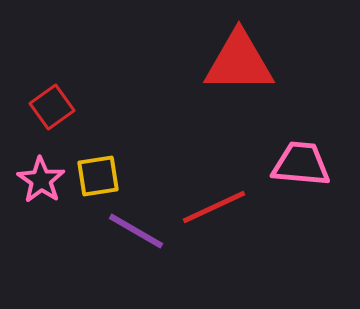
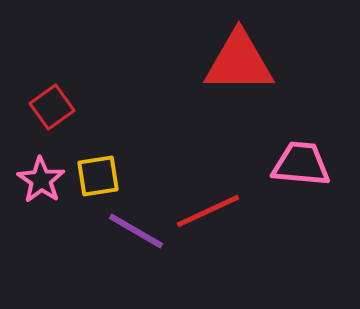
red line: moved 6 px left, 4 px down
